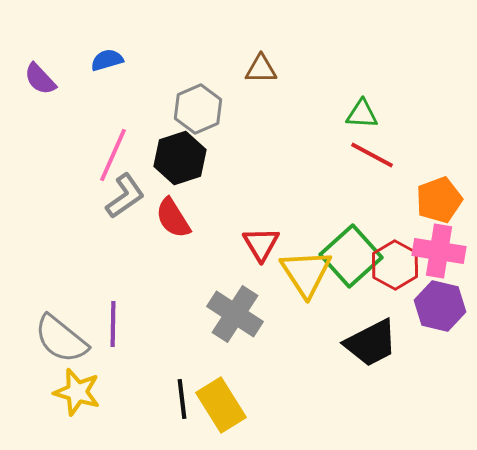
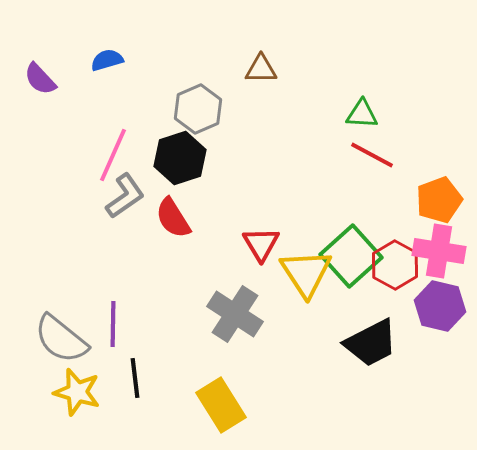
black line: moved 47 px left, 21 px up
